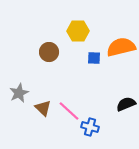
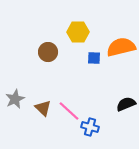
yellow hexagon: moved 1 px down
brown circle: moved 1 px left
gray star: moved 4 px left, 6 px down
